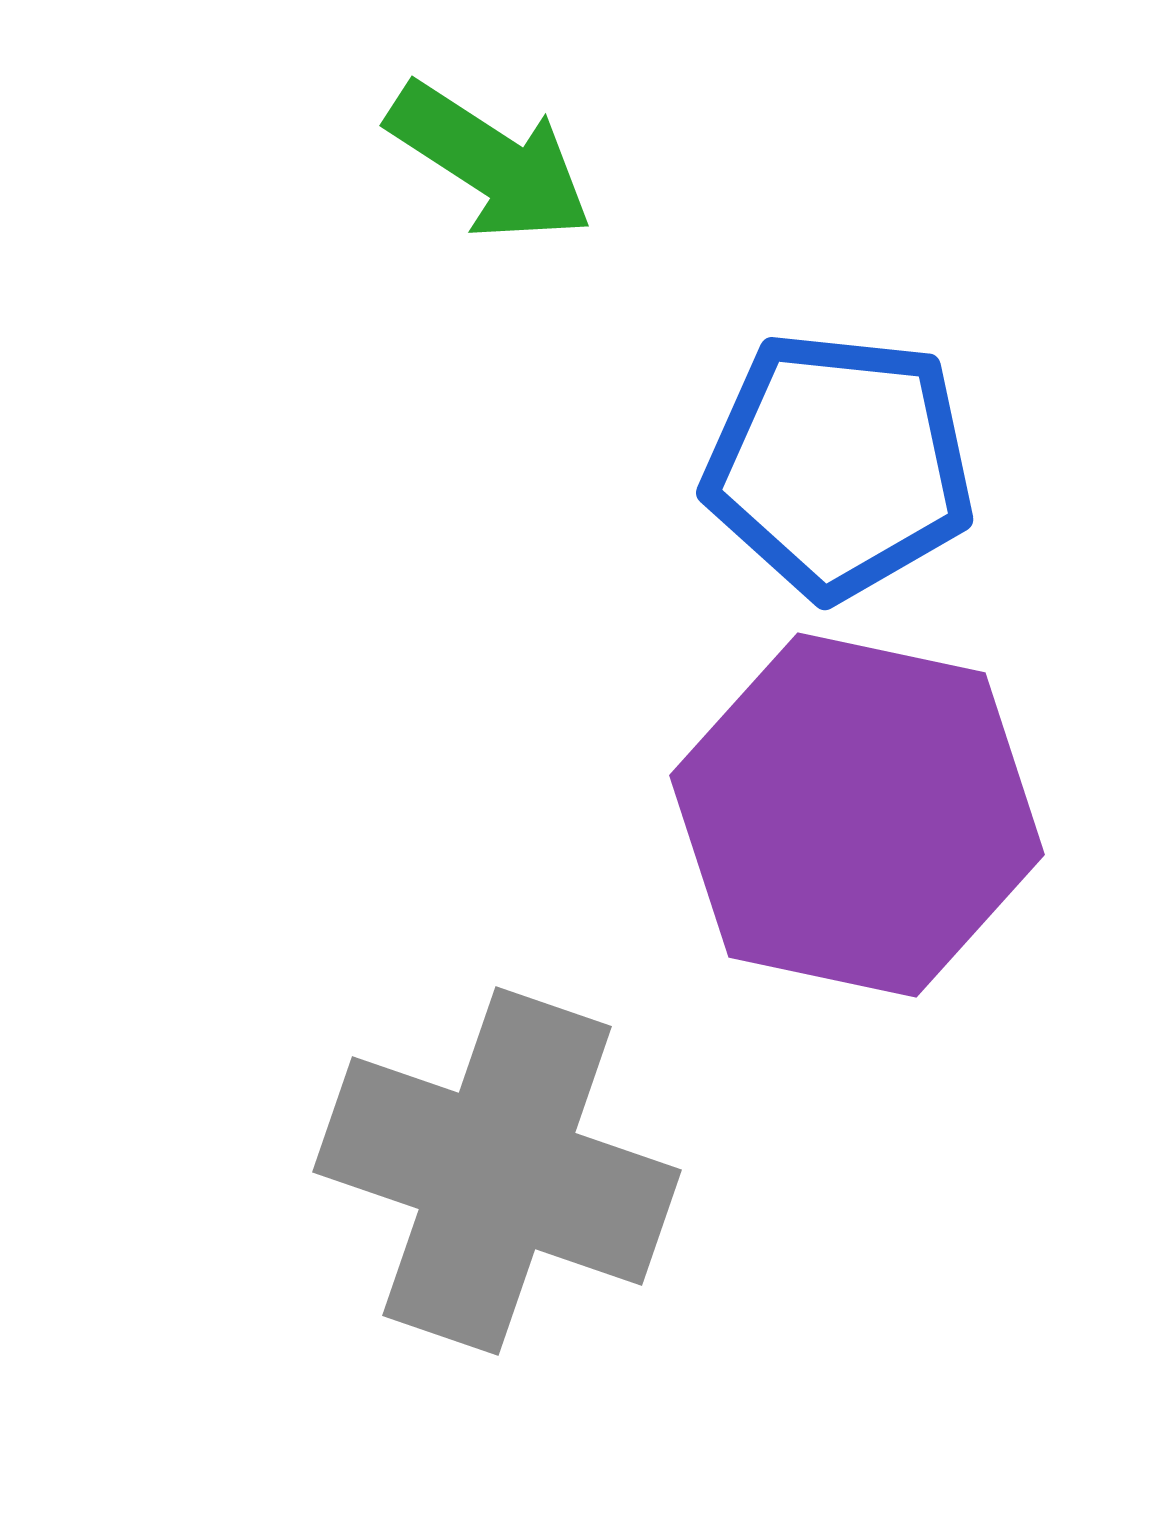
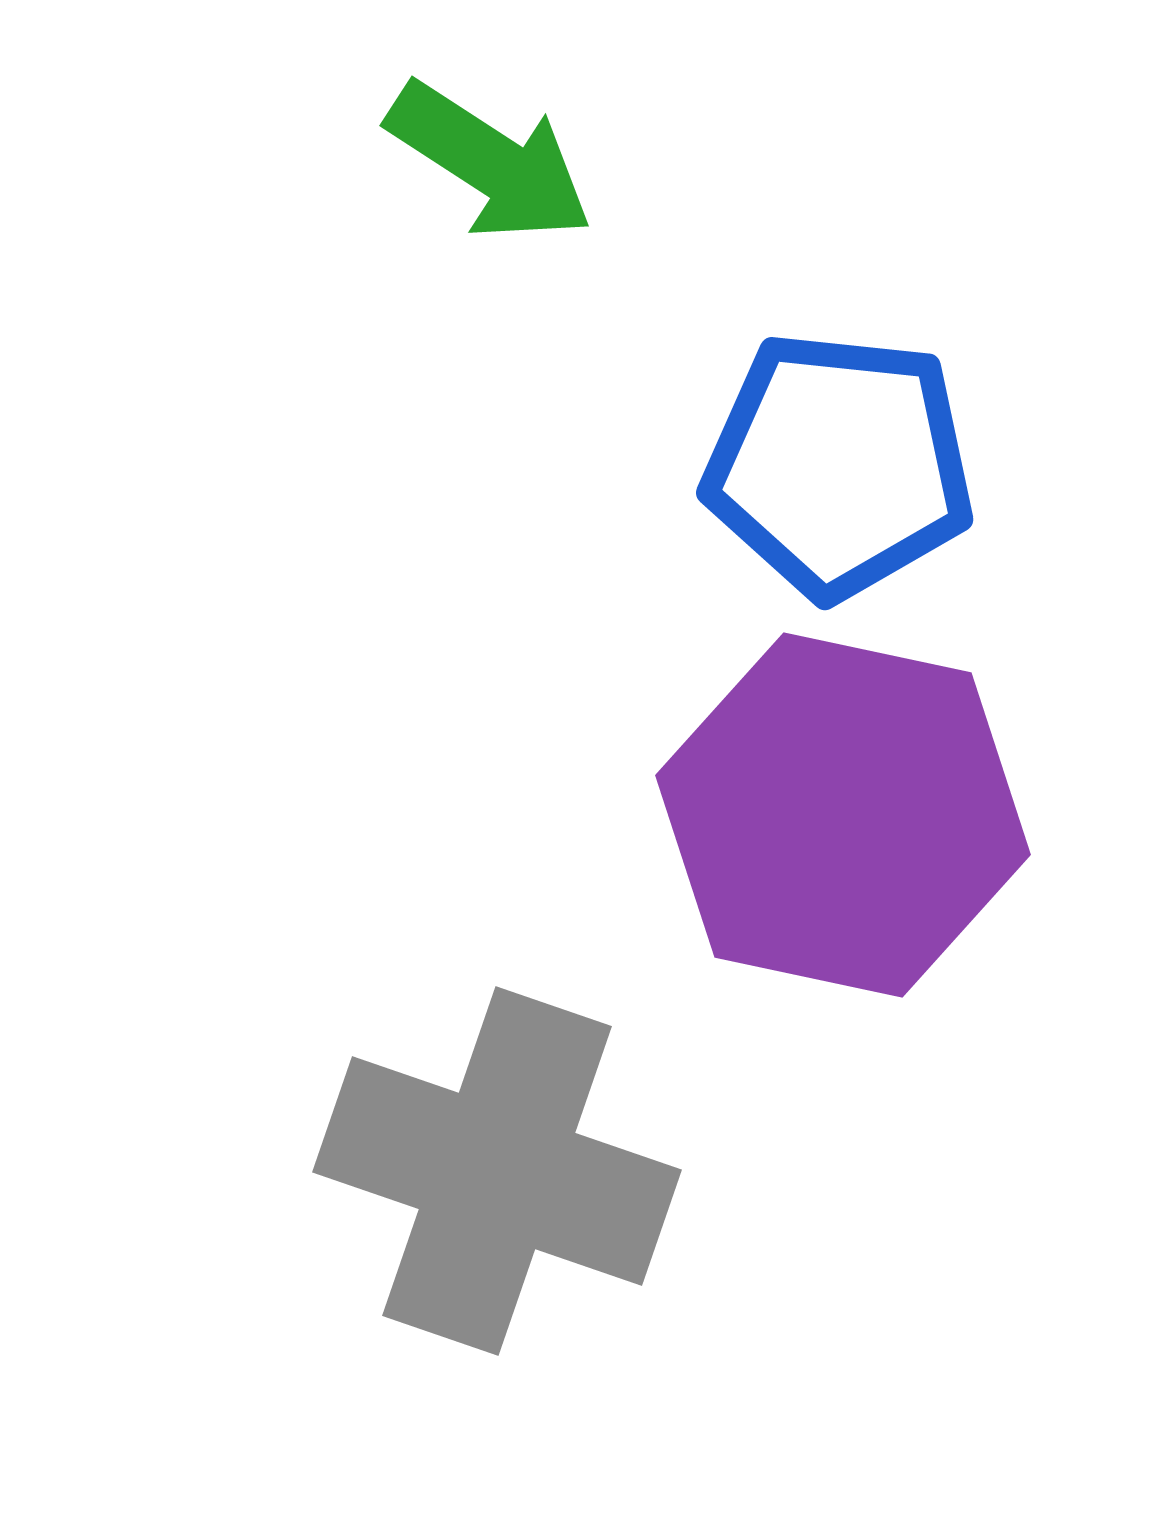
purple hexagon: moved 14 px left
